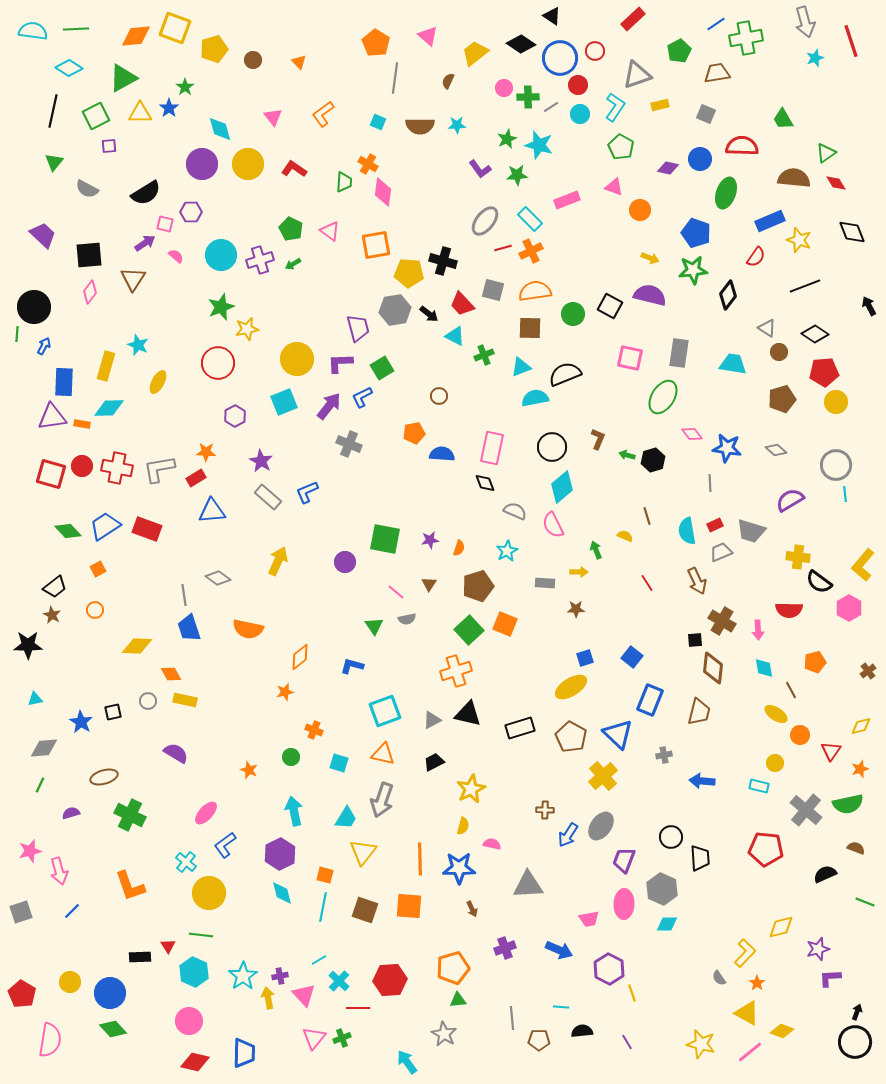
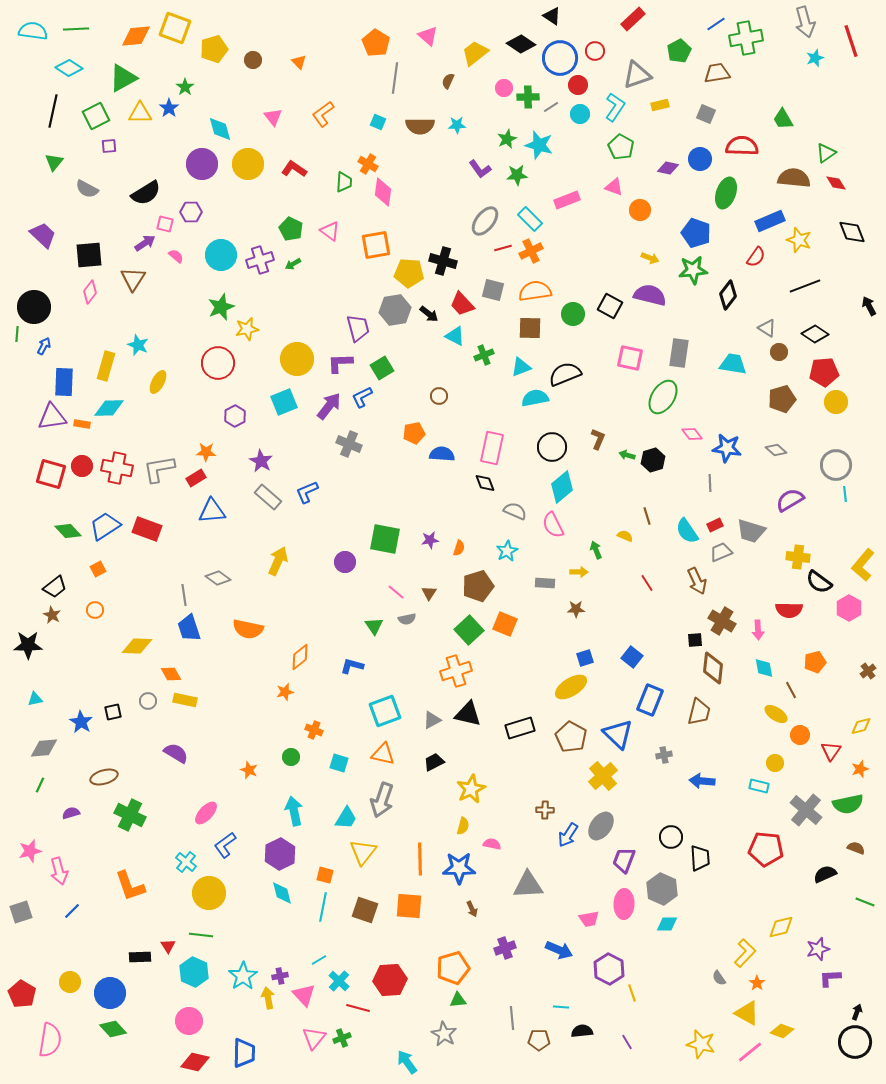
cyan semicircle at (687, 531): rotated 24 degrees counterclockwise
brown triangle at (429, 584): moved 9 px down
red line at (358, 1008): rotated 15 degrees clockwise
